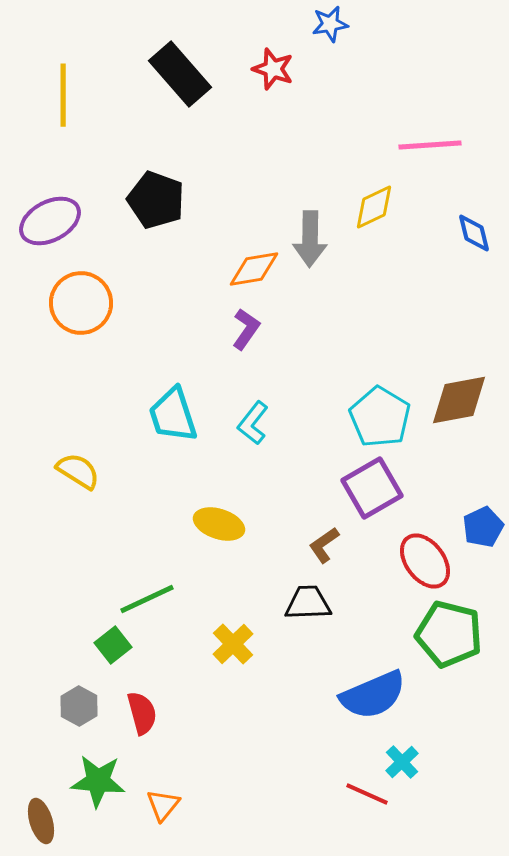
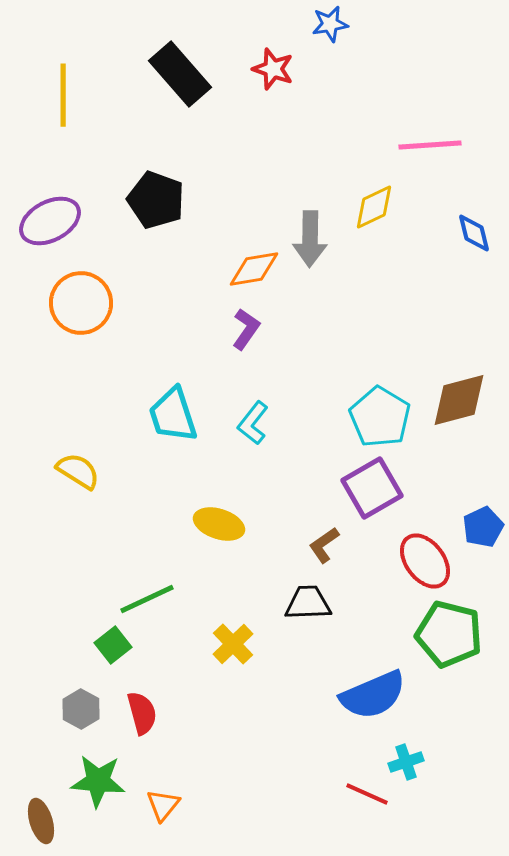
brown diamond: rotated 4 degrees counterclockwise
gray hexagon: moved 2 px right, 3 px down
cyan cross: moved 4 px right; rotated 24 degrees clockwise
